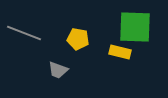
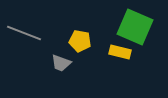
green square: rotated 21 degrees clockwise
yellow pentagon: moved 2 px right, 2 px down
gray trapezoid: moved 3 px right, 7 px up
